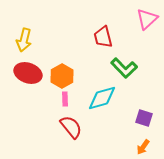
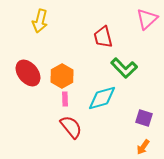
yellow arrow: moved 16 px right, 19 px up
red ellipse: rotated 32 degrees clockwise
